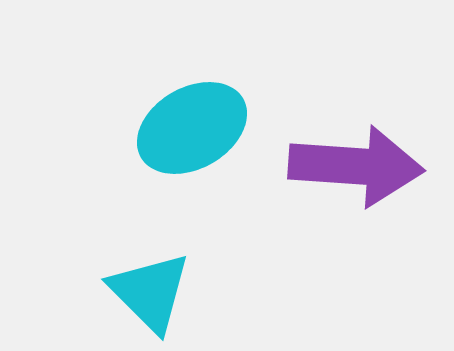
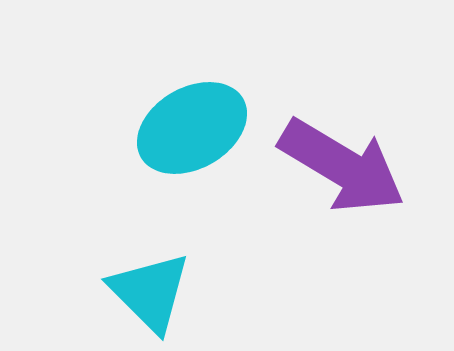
purple arrow: moved 14 px left; rotated 27 degrees clockwise
